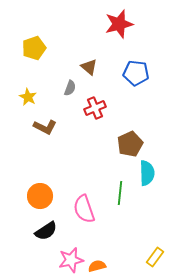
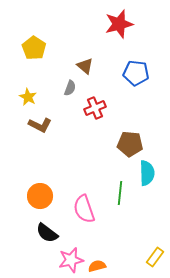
yellow pentagon: rotated 20 degrees counterclockwise
brown triangle: moved 4 px left, 1 px up
brown L-shape: moved 5 px left, 2 px up
brown pentagon: rotated 30 degrees clockwise
black semicircle: moved 1 px right, 2 px down; rotated 70 degrees clockwise
